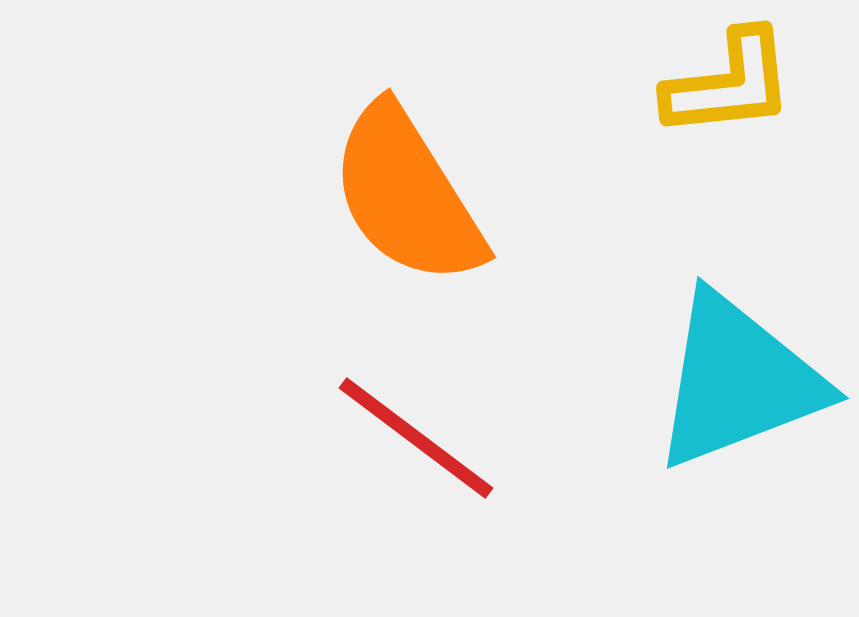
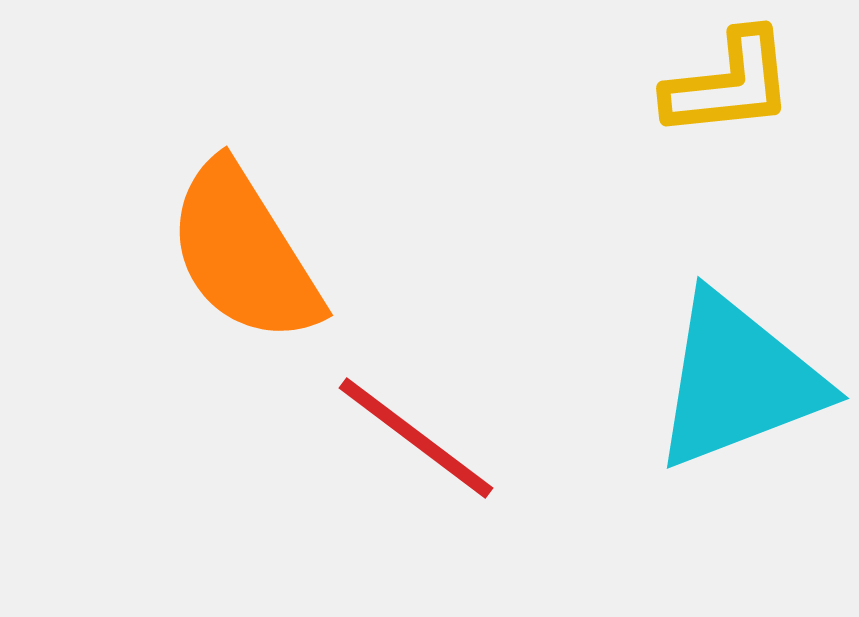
orange semicircle: moved 163 px left, 58 px down
